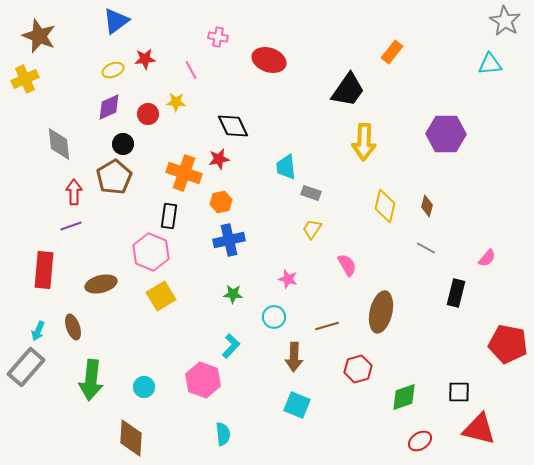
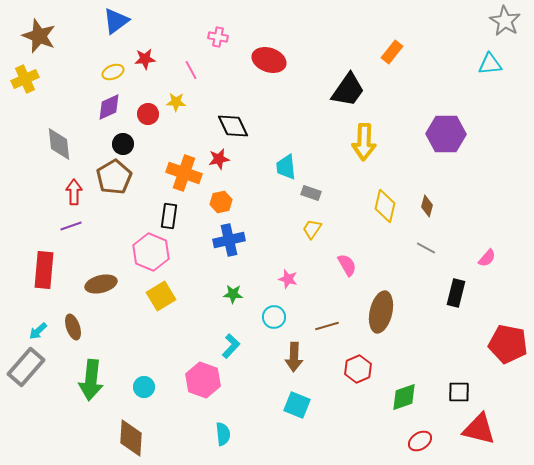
yellow ellipse at (113, 70): moved 2 px down
cyan arrow at (38, 331): rotated 24 degrees clockwise
red hexagon at (358, 369): rotated 8 degrees counterclockwise
